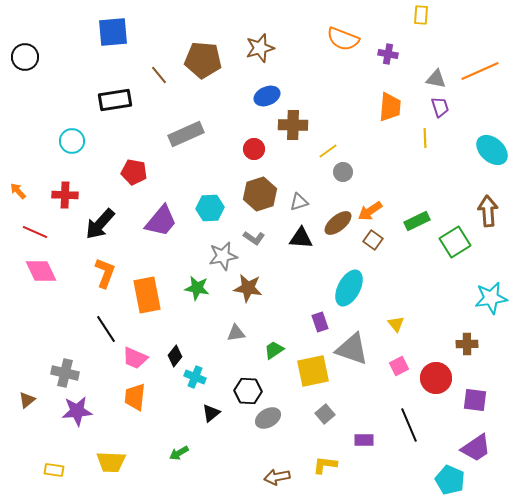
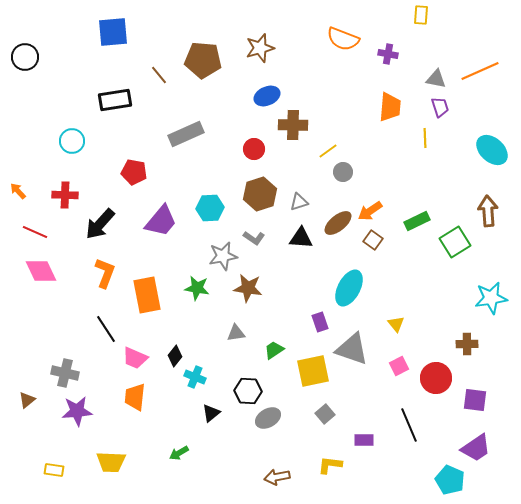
yellow L-shape at (325, 465): moved 5 px right
